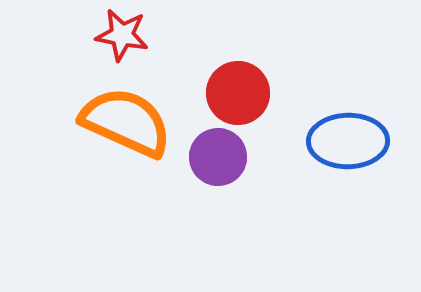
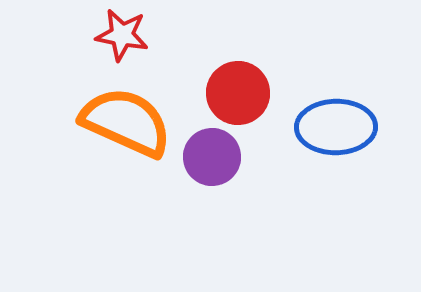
blue ellipse: moved 12 px left, 14 px up
purple circle: moved 6 px left
